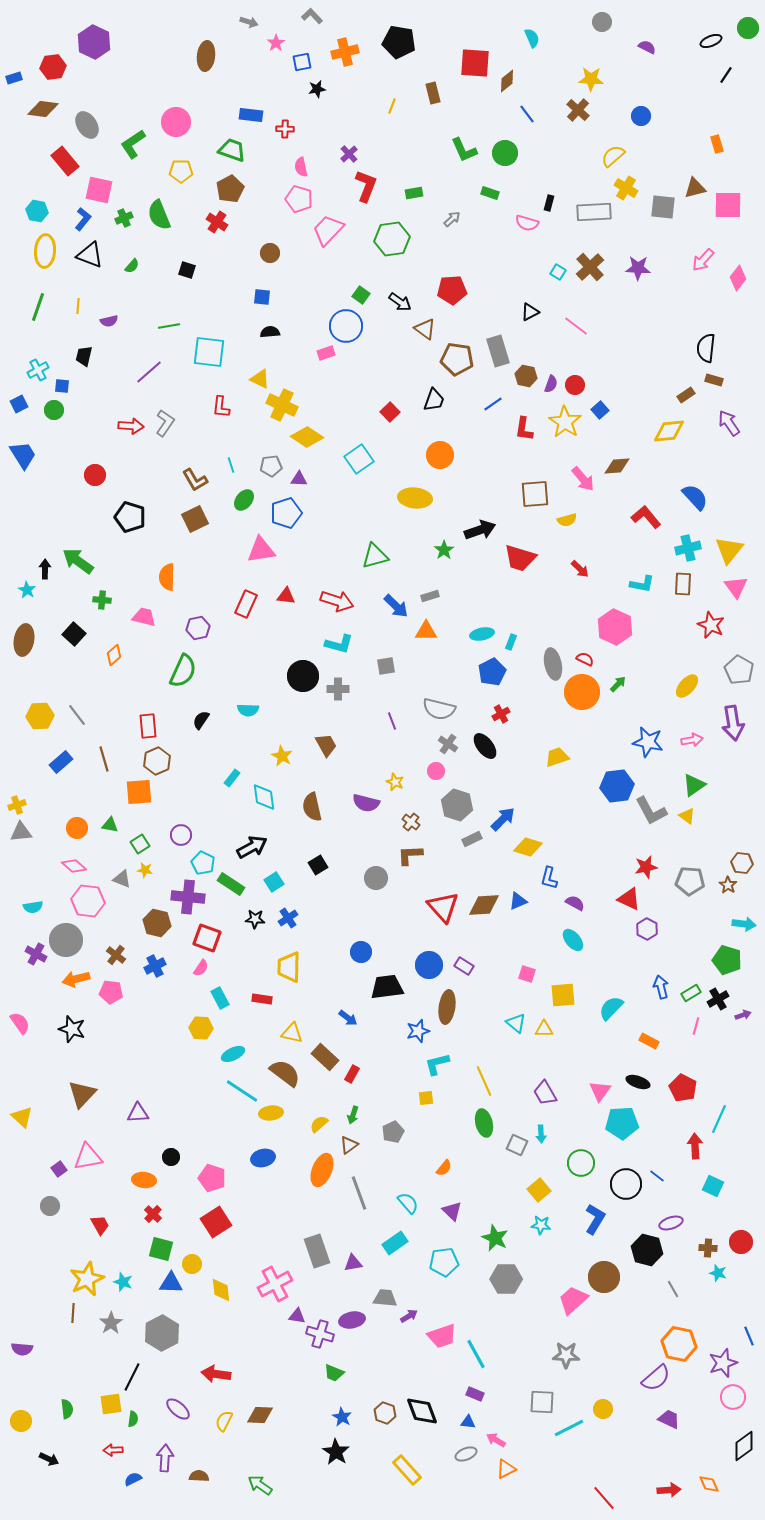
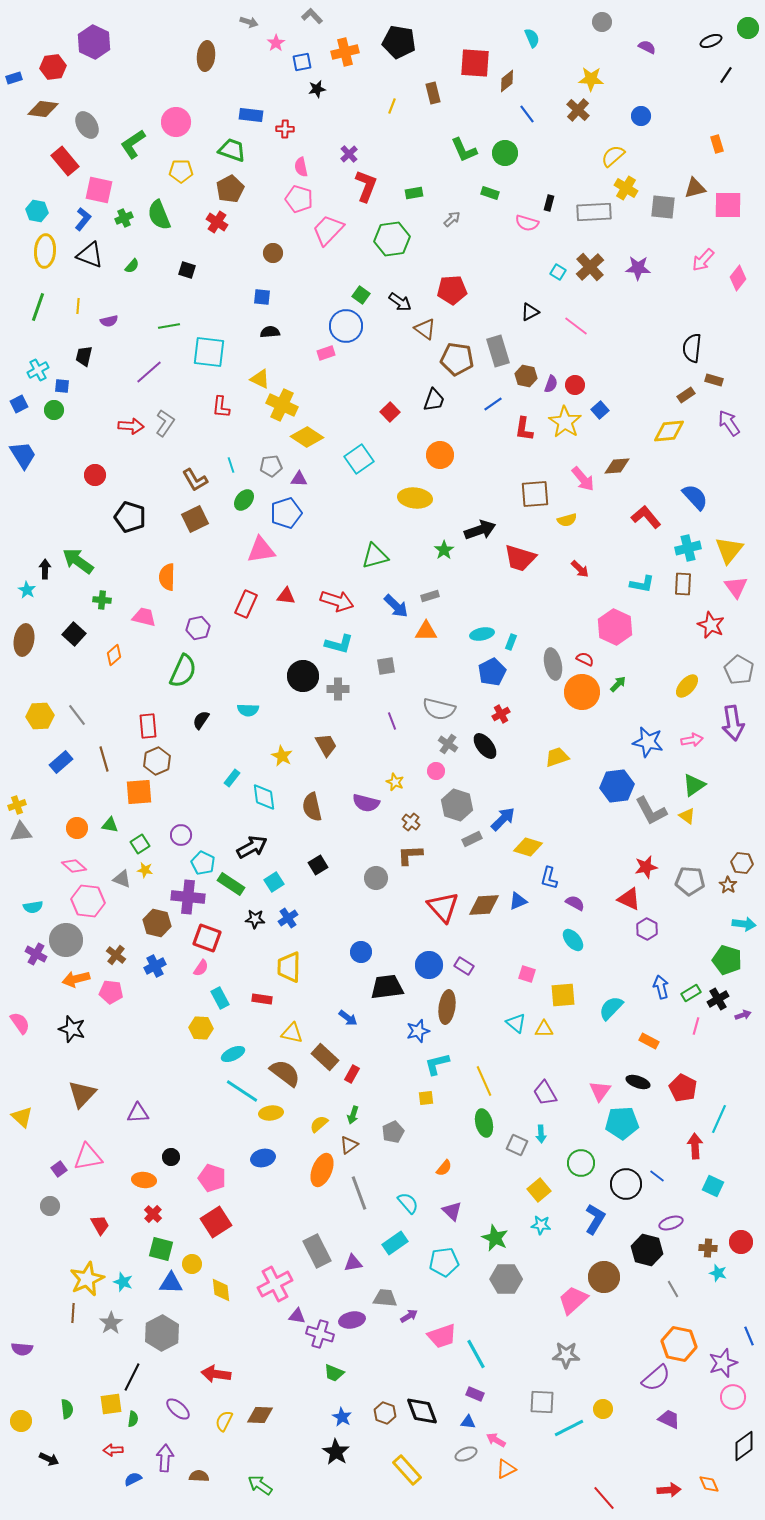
brown circle at (270, 253): moved 3 px right
black semicircle at (706, 348): moved 14 px left
gray rectangle at (317, 1251): rotated 8 degrees counterclockwise
